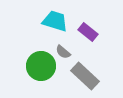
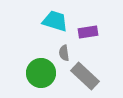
purple rectangle: rotated 48 degrees counterclockwise
gray semicircle: moved 1 px right, 1 px down; rotated 42 degrees clockwise
green circle: moved 7 px down
